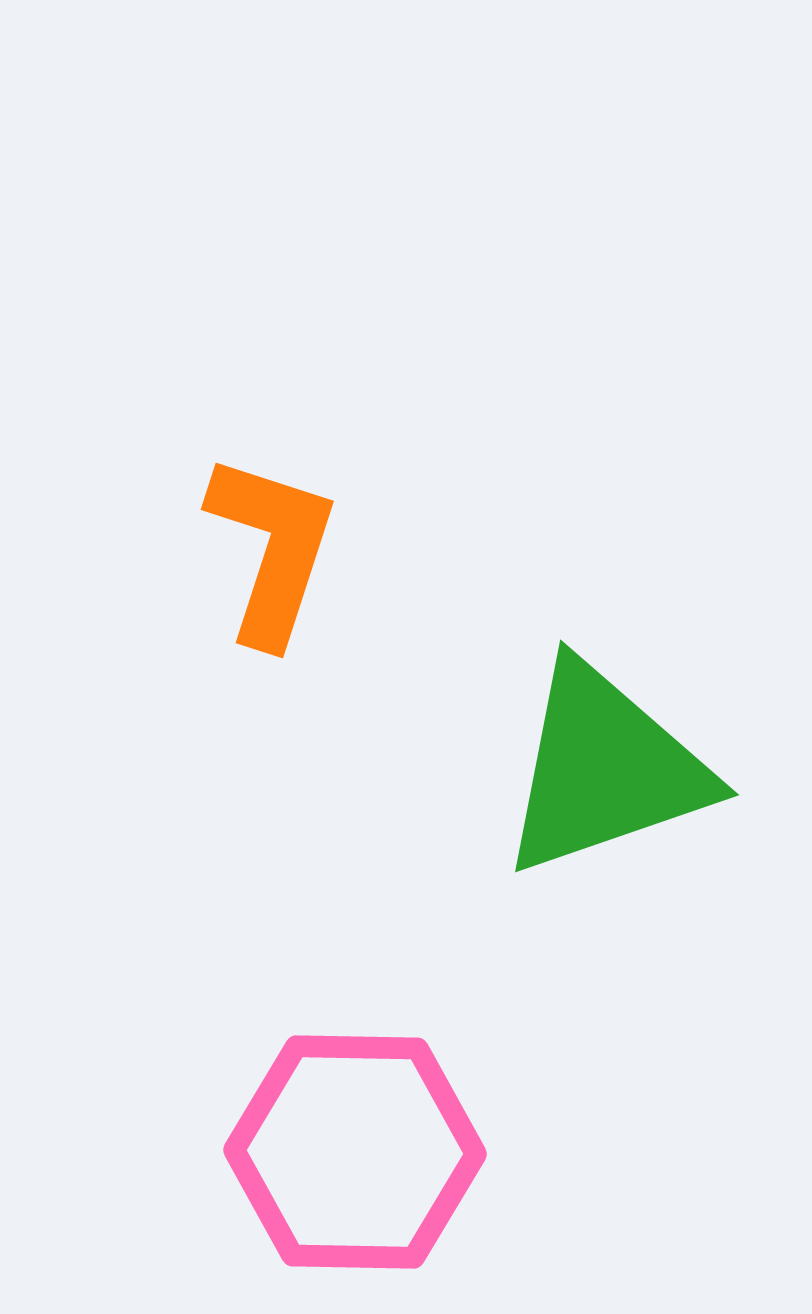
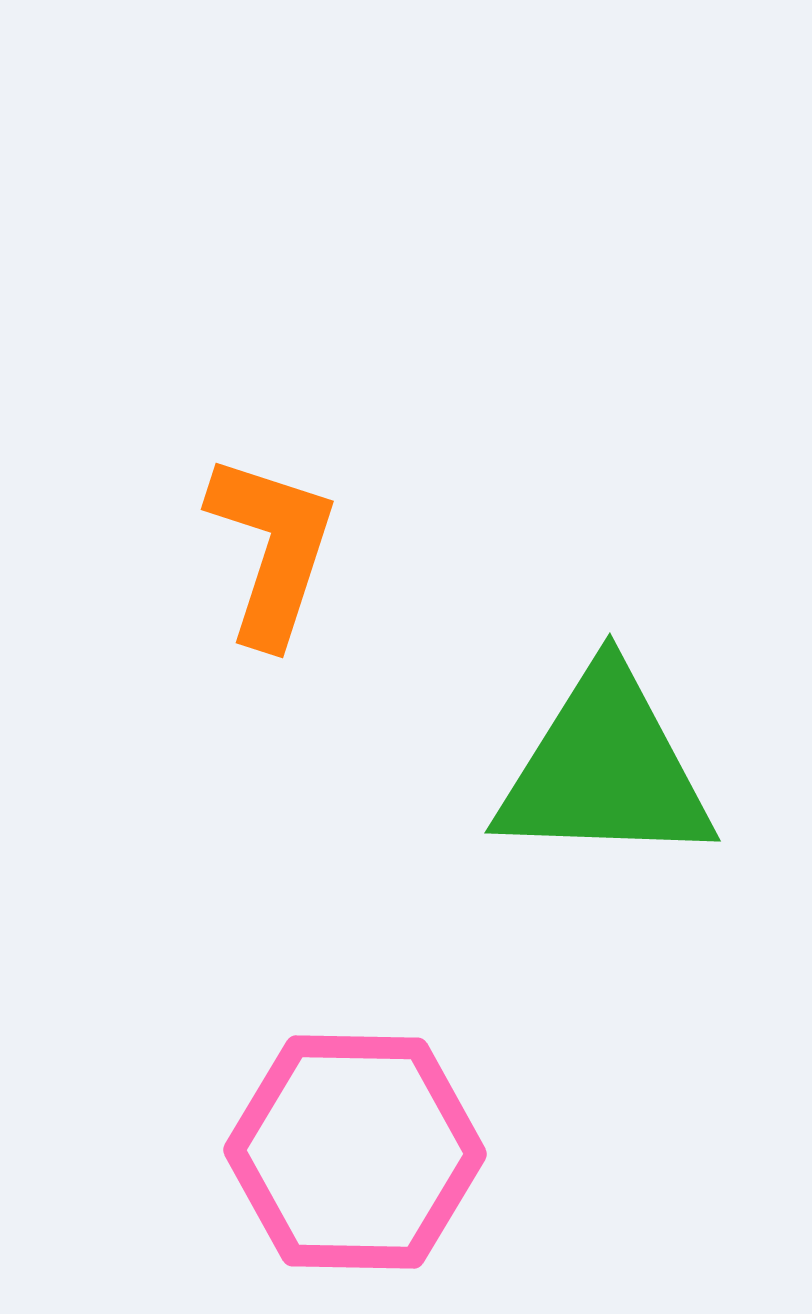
green triangle: rotated 21 degrees clockwise
